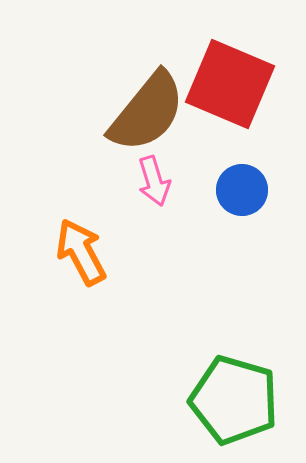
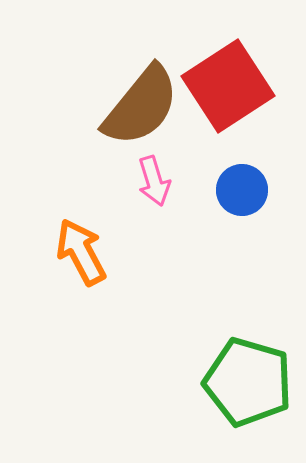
red square: moved 2 px left, 2 px down; rotated 34 degrees clockwise
brown semicircle: moved 6 px left, 6 px up
green pentagon: moved 14 px right, 18 px up
